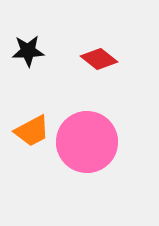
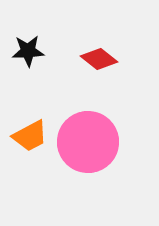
orange trapezoid: moved 2 px left, 5 px down
pink circle: moved 1 px right
